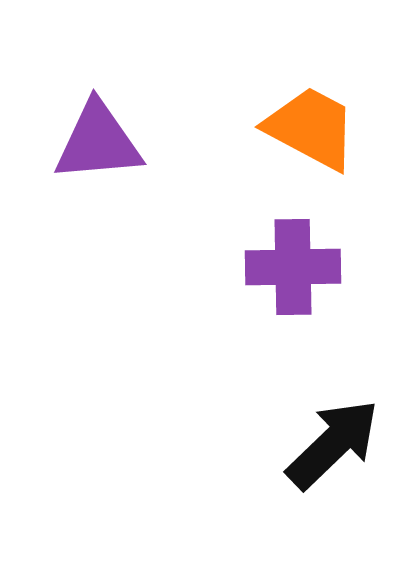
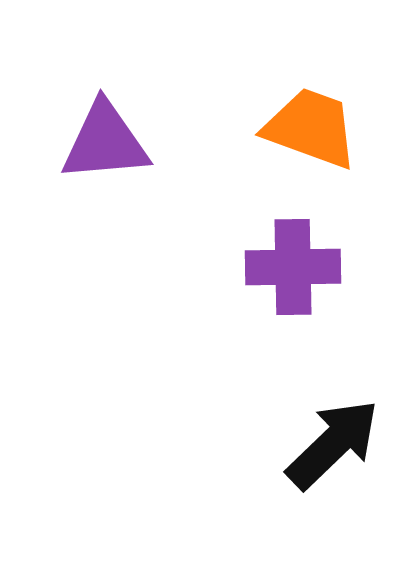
orange trapezoid: rotated 8 degrees counterclockwise
purple triangle: moved 7 px right
